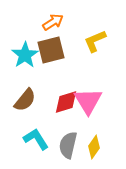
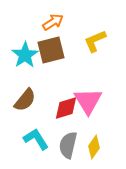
red diamond: moved 6 px down
